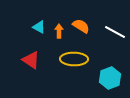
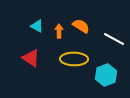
cyan triangle: moved 2 px left, 1 px up
white line: moved 1 px left, 7 px down
red triangle: moved 2 px up
cyan hexagon: moved 4 px left, 3 px up
